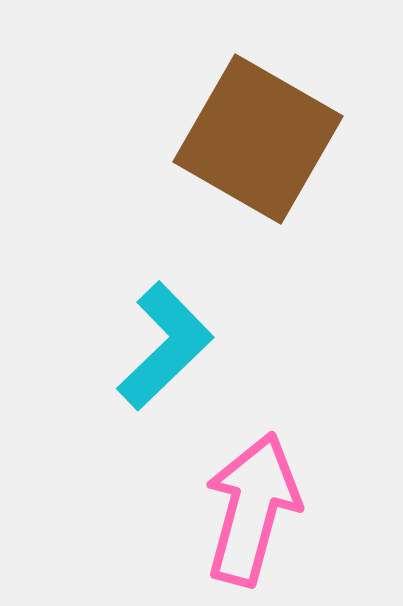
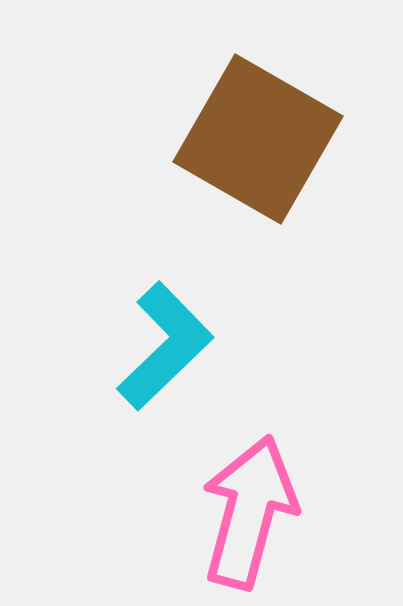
pink arrow: moved 3 px left, 3 px down
